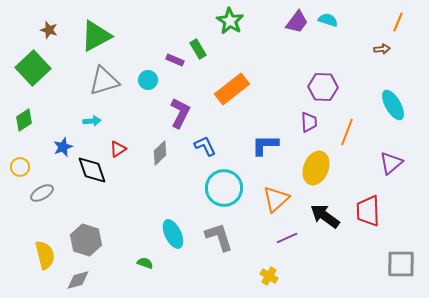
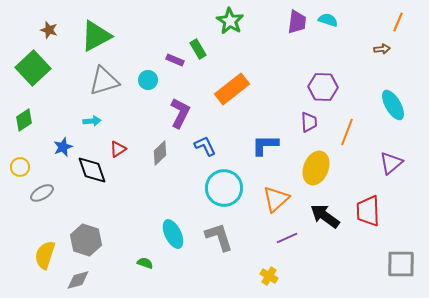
purple trapezoid at (297, 22): rotated 30 degrees counterclockwise
yellow semicircle at (45, 255): rotated 148 degrees counterclockwise
